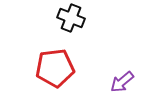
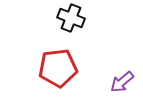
red pentagon: moved 3 px right
